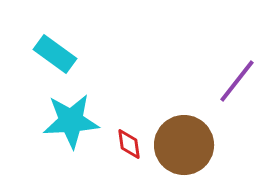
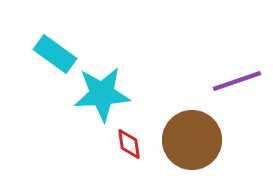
purple line: rotated 33 degrees clockwise
cyan star: moved 31 px right, 27 px up
brown circle: moved 8 px right, 5 px up
